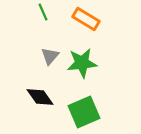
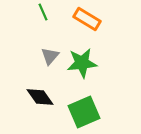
orange rectangle: moved 1 px right
